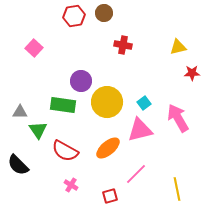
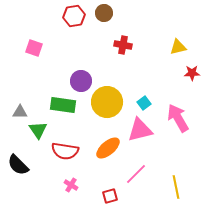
pink square: rotated 24 degrees counterclockwise
red semicircle: rotated 20 degrees counterclockwise
yellow line: moved 1 px left, 2 px up
